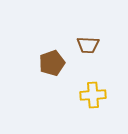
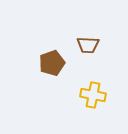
yellow cross: rotated 15 degrees clockwise
